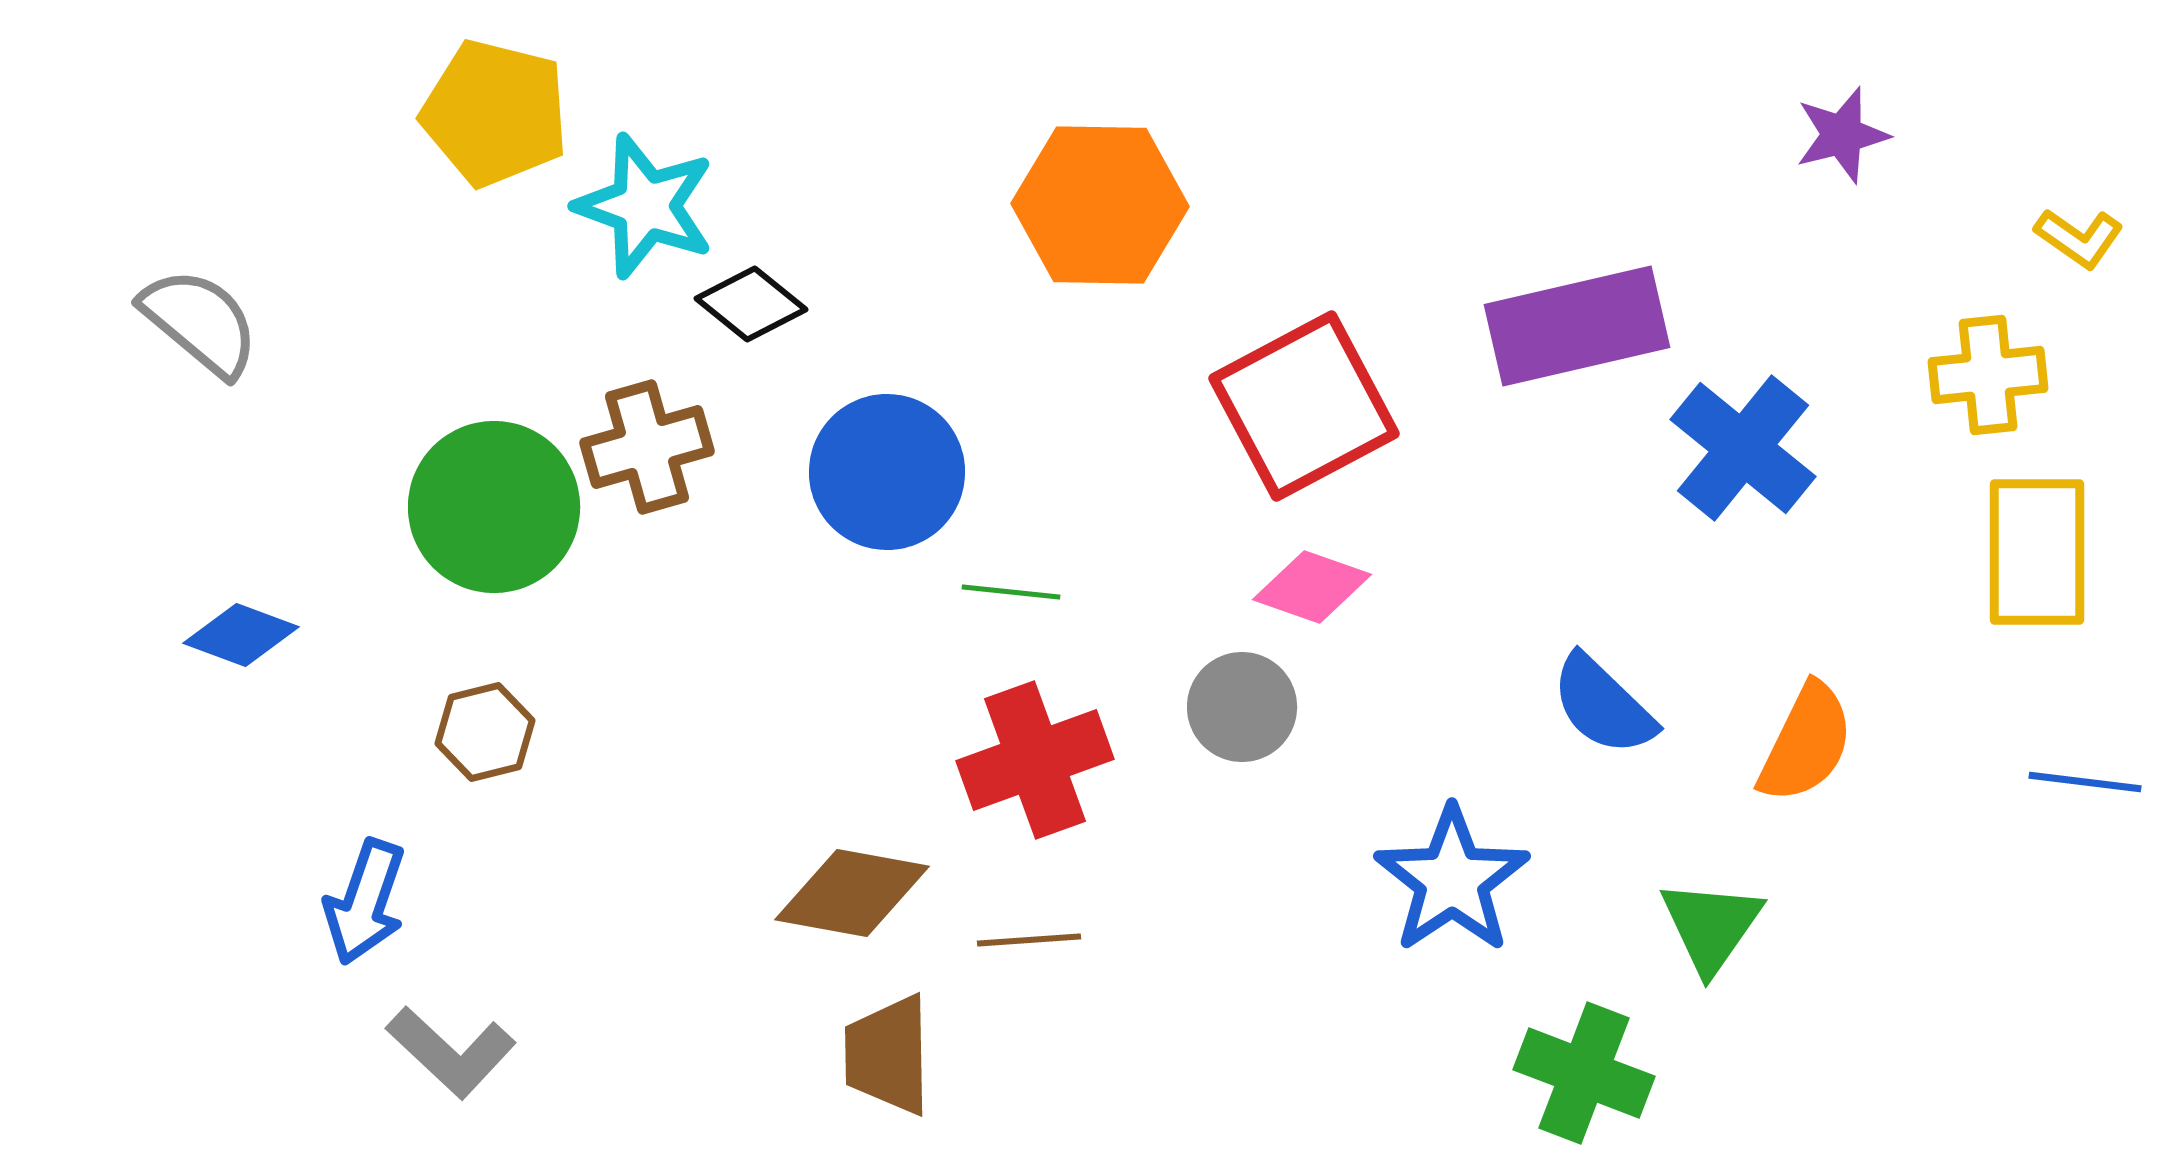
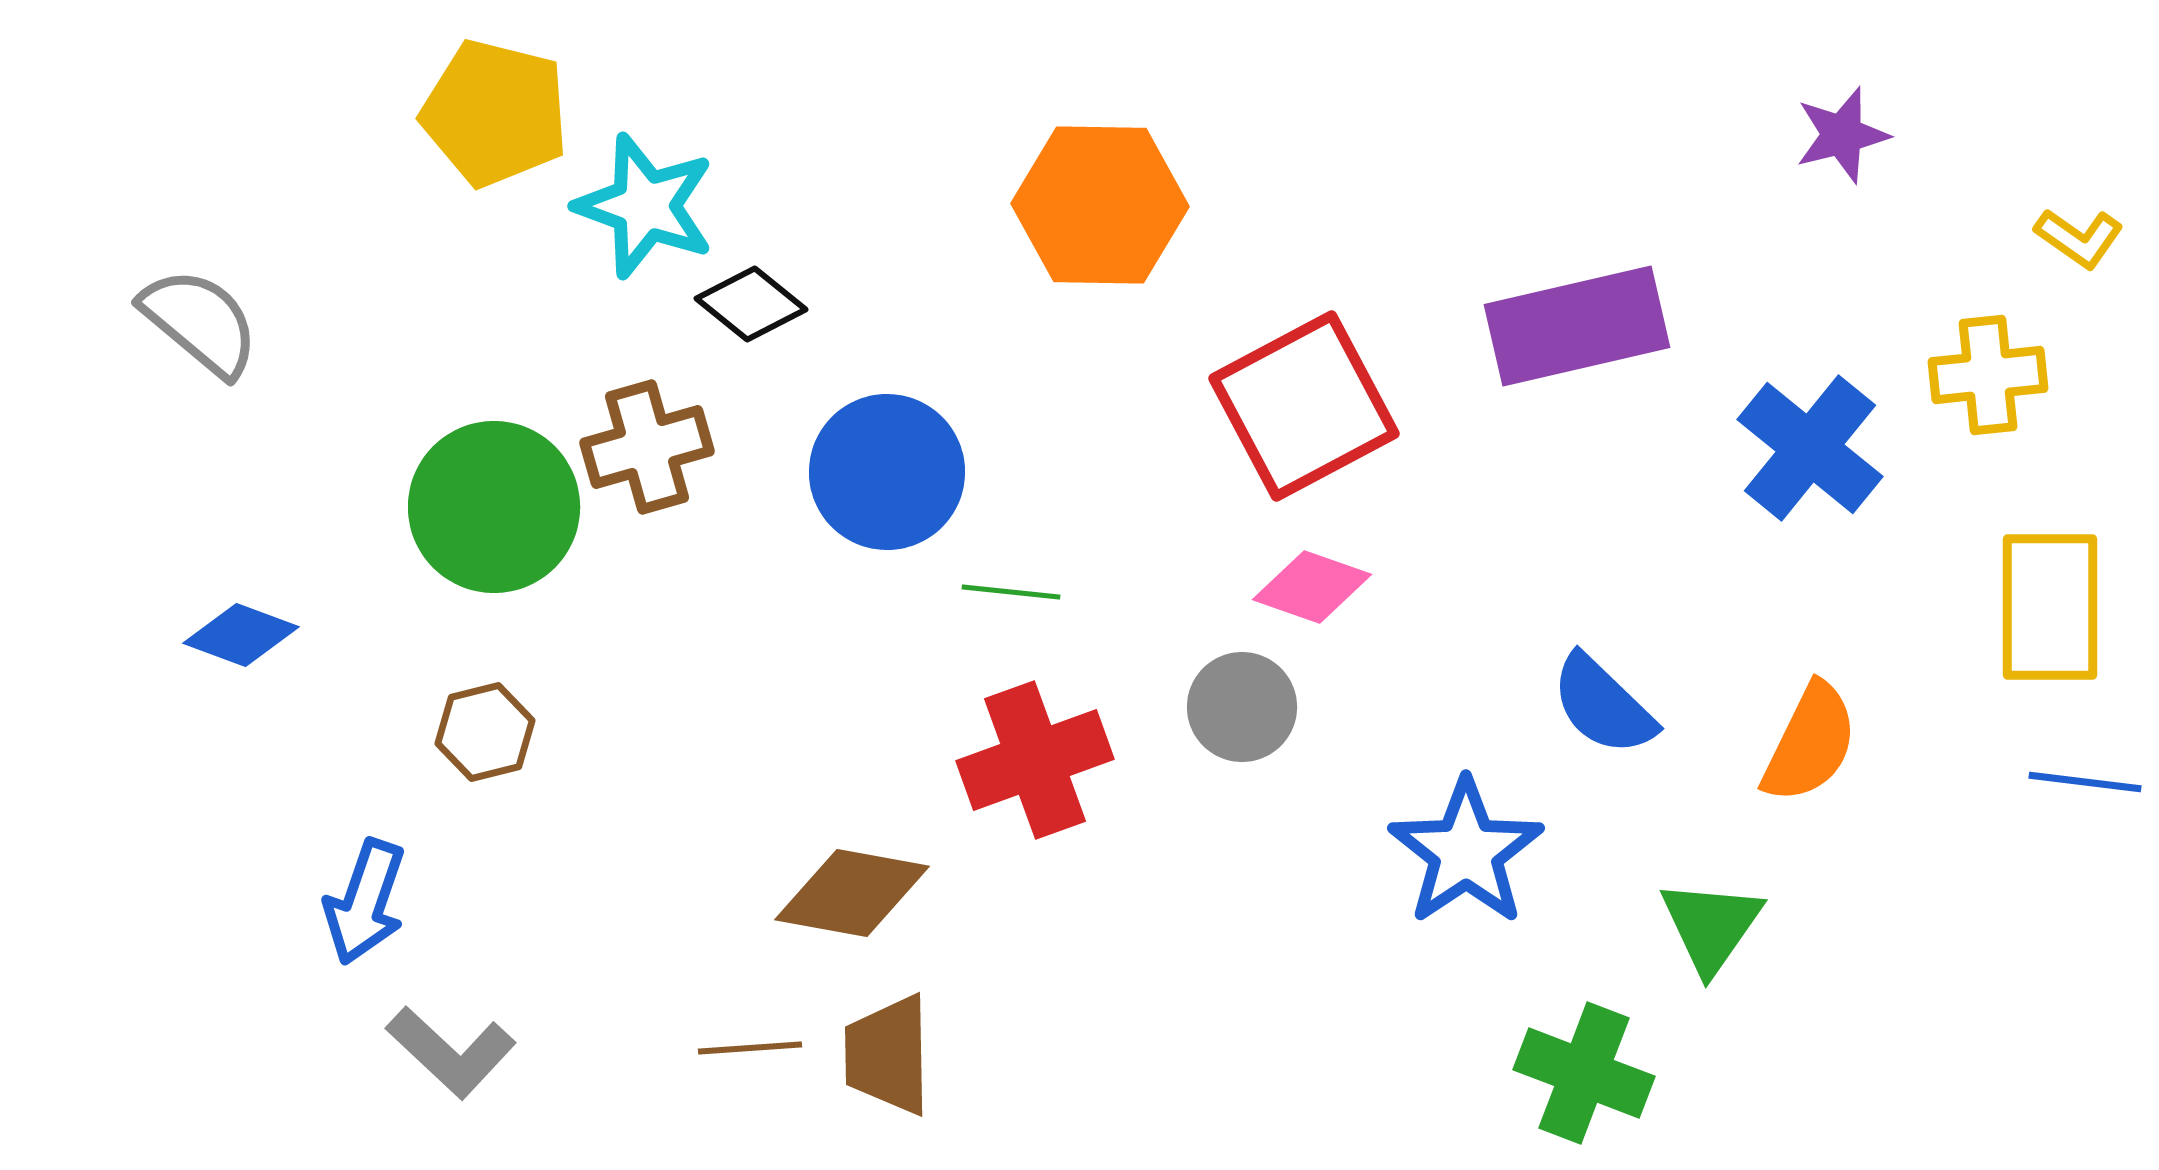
blue cross: moved 67 px right
yellow rectangle: moved 13 px right, 55 px down
orange semicircle: moved 4 px right
blue star: moved 14 px right, 28 px up
brown line: moved 279 px left, 108 px down
